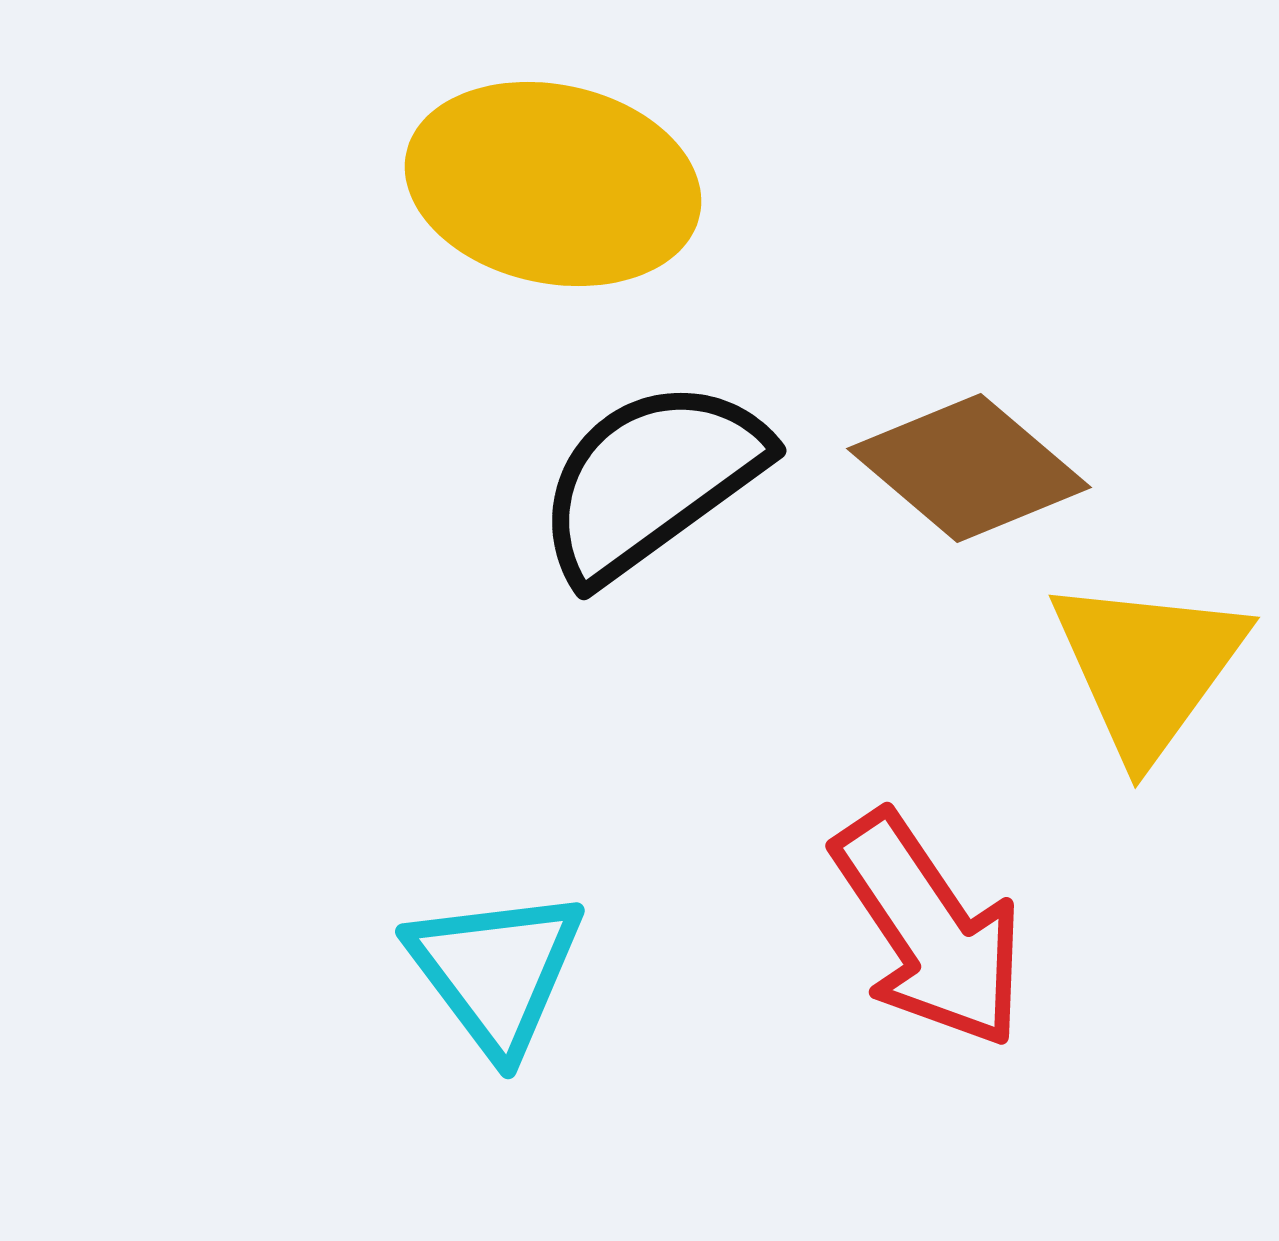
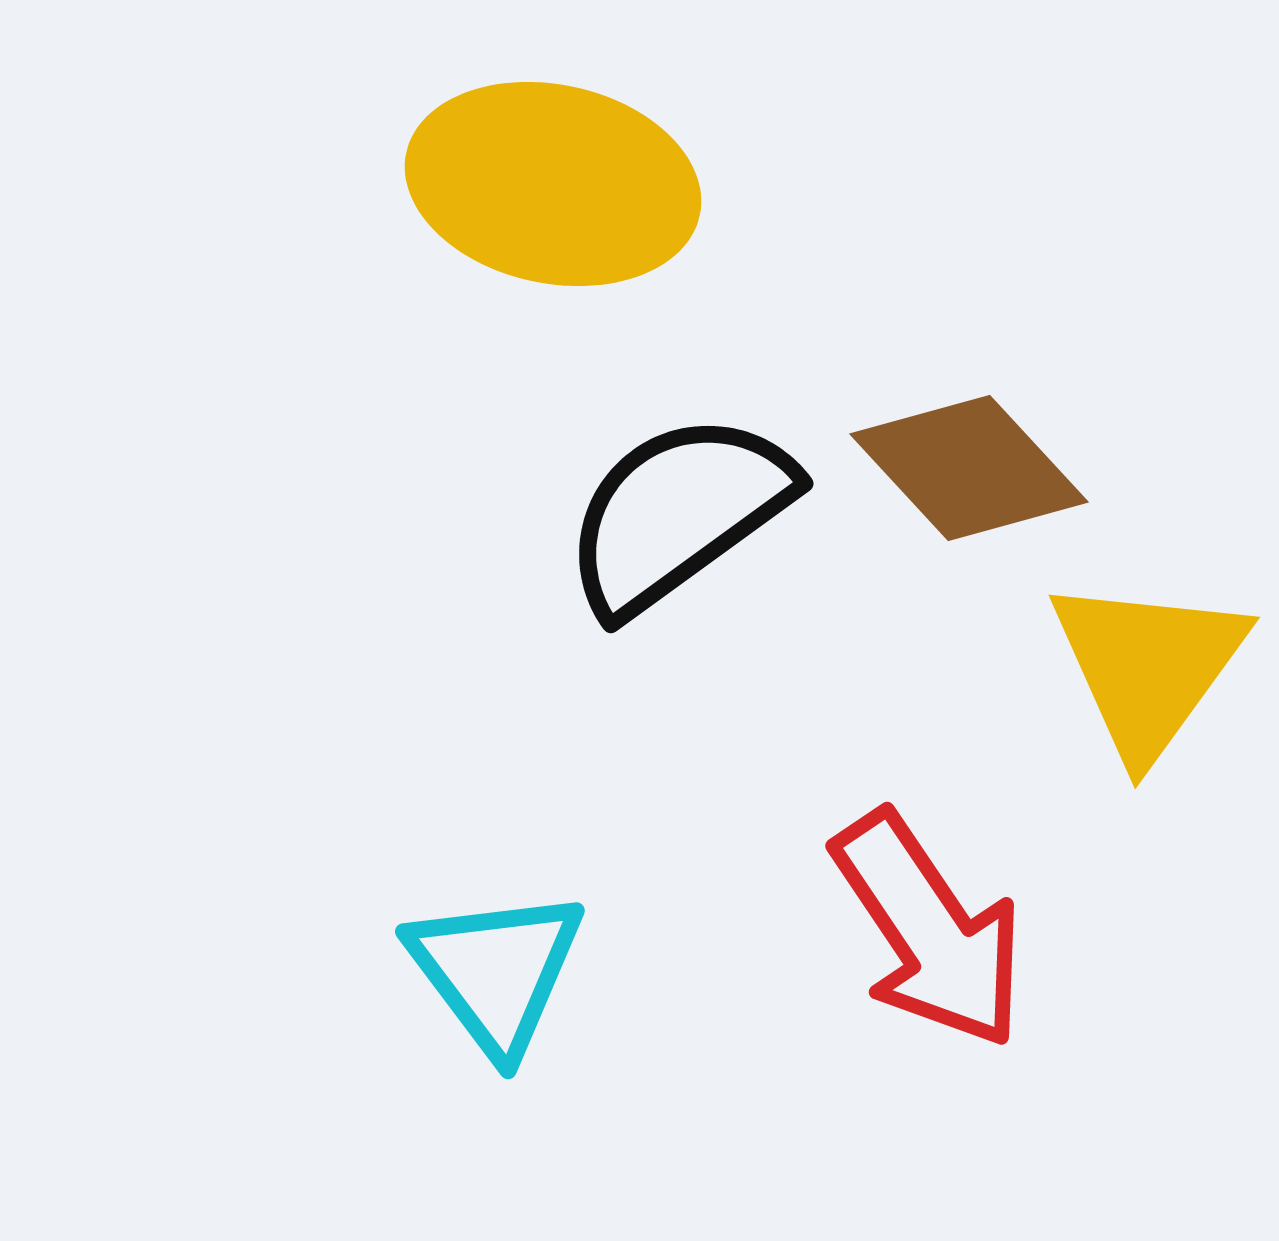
brown diamond: rotated 7 degrees clockwise
black semicircle: moved 27 px right, 33 px down
